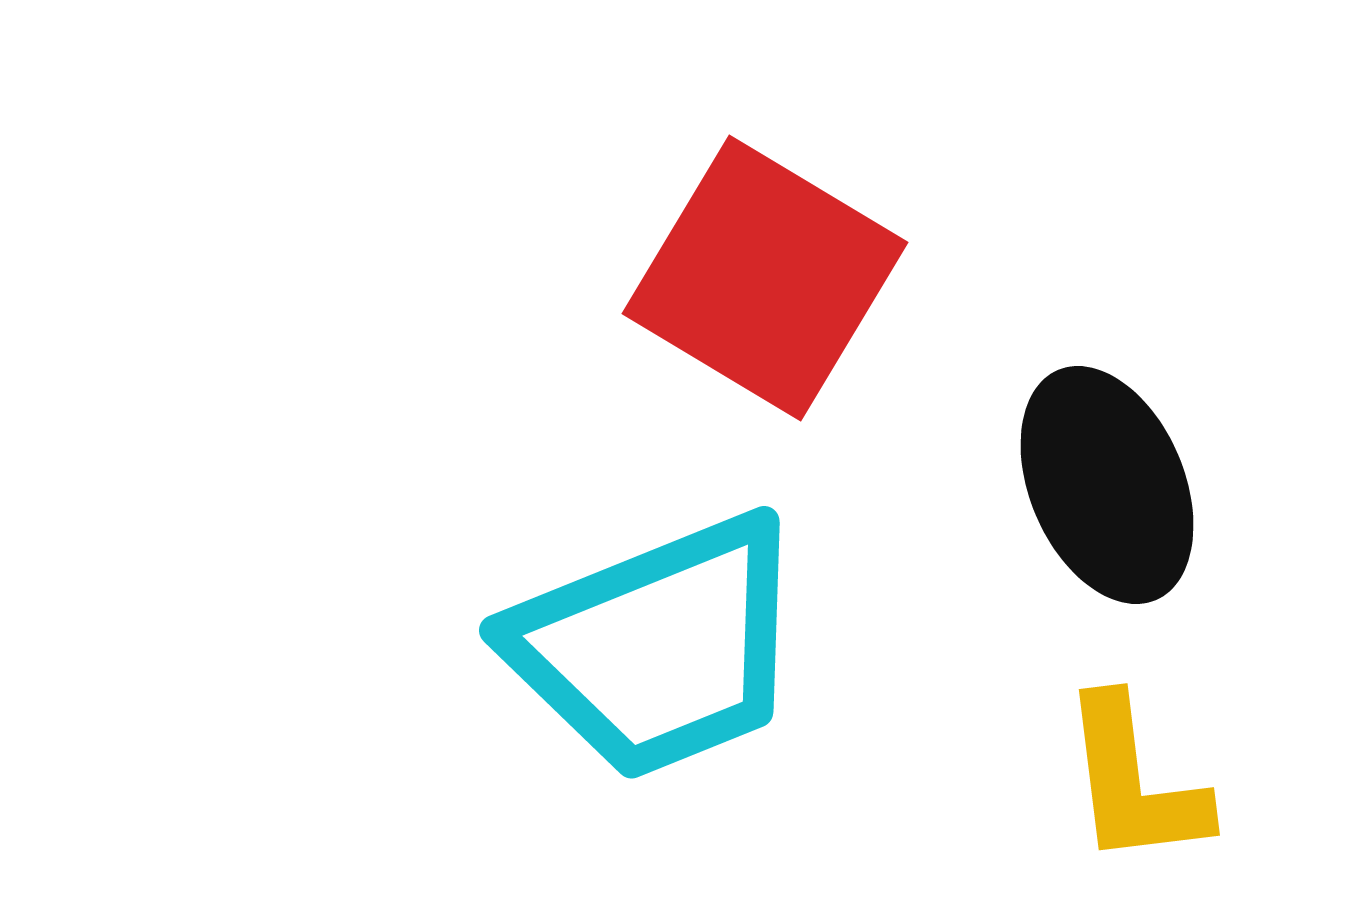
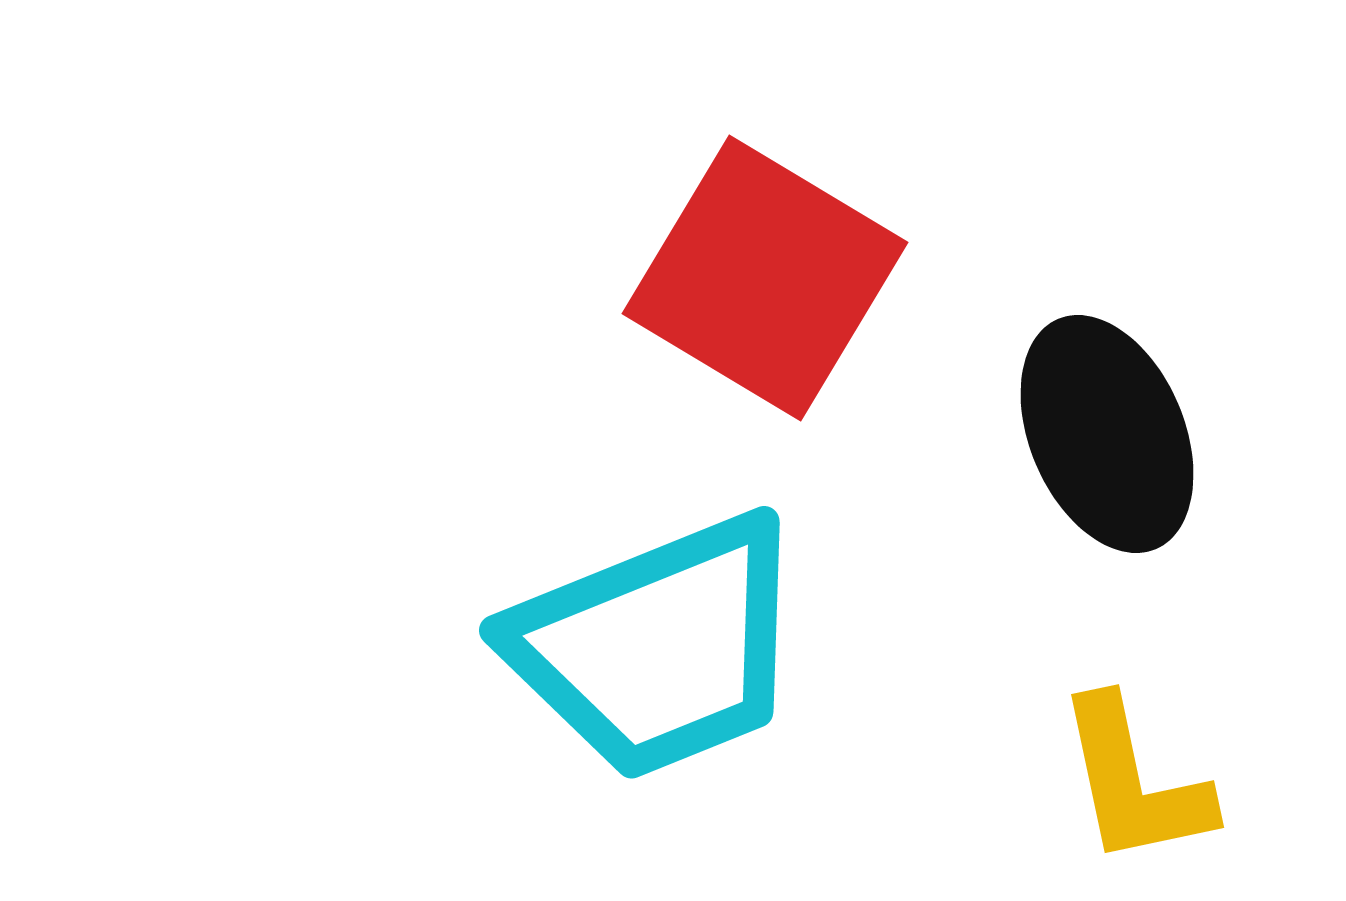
black ellipse: moved 51 px up
yellow L-shape: rotated 5 degrees counterclockwise
